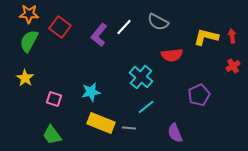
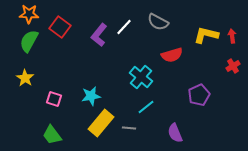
yellow L-shape: moved 2 px up
red semicircle: rotated 10 degrees counterclockwise
cyan star: moved 4 px down
yellow rectangle: rotated 72 degrees counterclockwise
